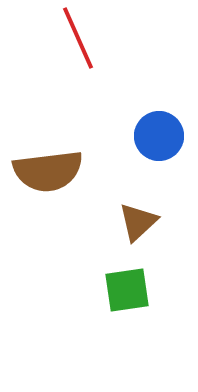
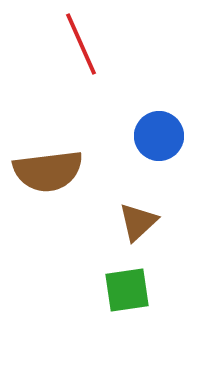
red line: moved 3 px right, 6 px down
